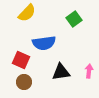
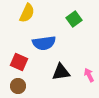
yellow semicircle: rotated 18 degrees counterclockwise
red square: moved 2 px left, 2 px down
pink arrow: moved 4 px down; rotated 32 degrees counterclockwise
brown circle: moved 6 px left, 4 px down
